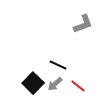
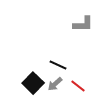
gray L-shape: rotated 20 degrees clockwise
